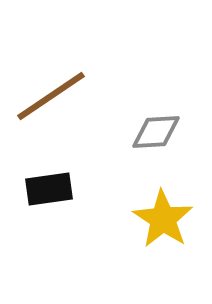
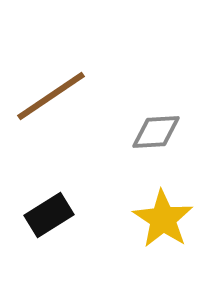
black rectangle: moved 26 px down; rotated 24 degrees counterclockwise
